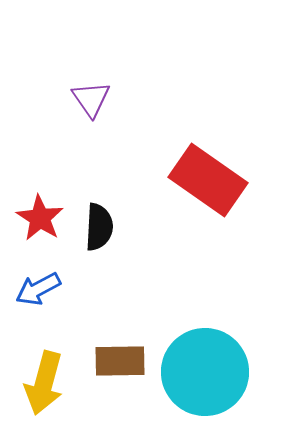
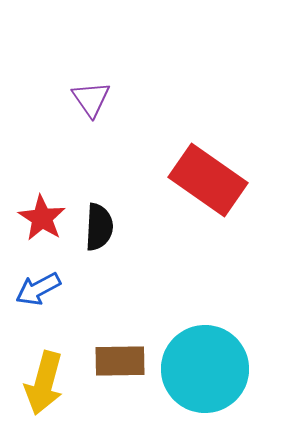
red star: moved 2 px right
cyan circle: moved 3 px up
